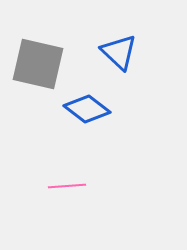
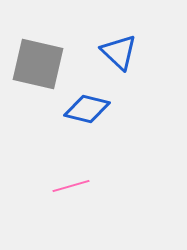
blue diamond: rotated 24 degrees counterclockwise
pink line: moved 4 px right; rotated 12 degrees counterclockwise
